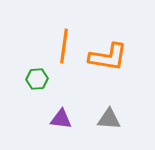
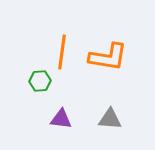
orange line: moved 2 px left, 6 px down
green hexagon: moved 3 px right, 2 px down
gray triangle: moved 1 px right
